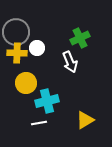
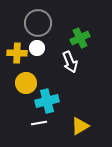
gray circle: moved 22 px right, 9 px up
yellow triangle: moved 5 px left, 6 px down
